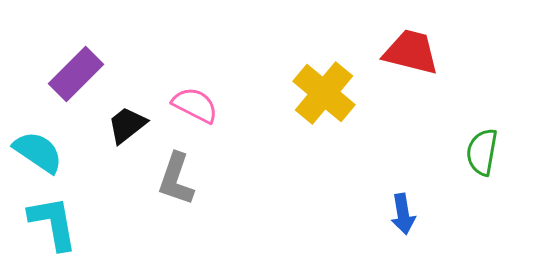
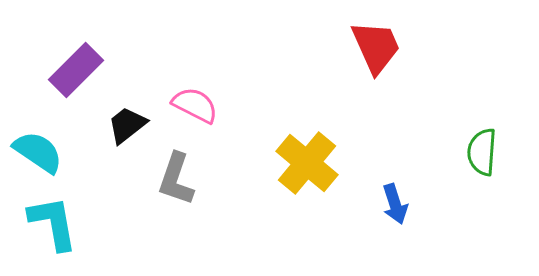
red trapezoid: moved 35 px left, 5 px up; rotated 52 degrees clockwise
purple rectangle: moved 4 px up
yellow cross: moved 17 px left, 70 px down
green semicircle: rotated 6 degrees counterclockwise
blue arrow: moved 8 px left, 10 px up; rotated 9 degrees counterclockwise
